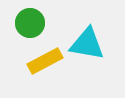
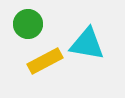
green circle: moved 2 px left, 1 px down
